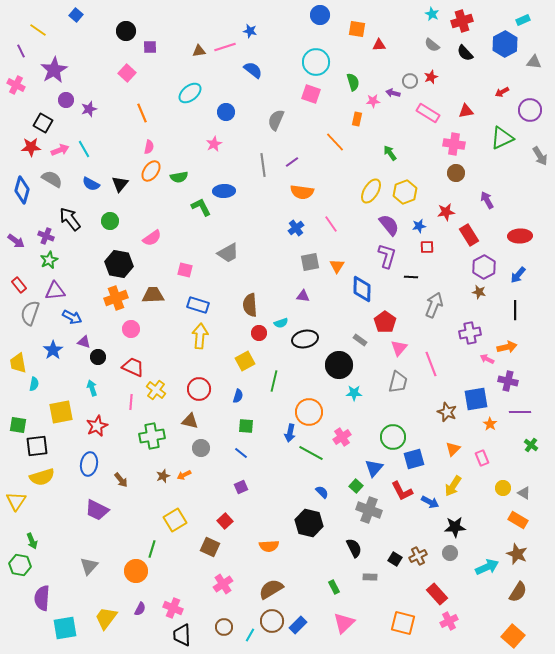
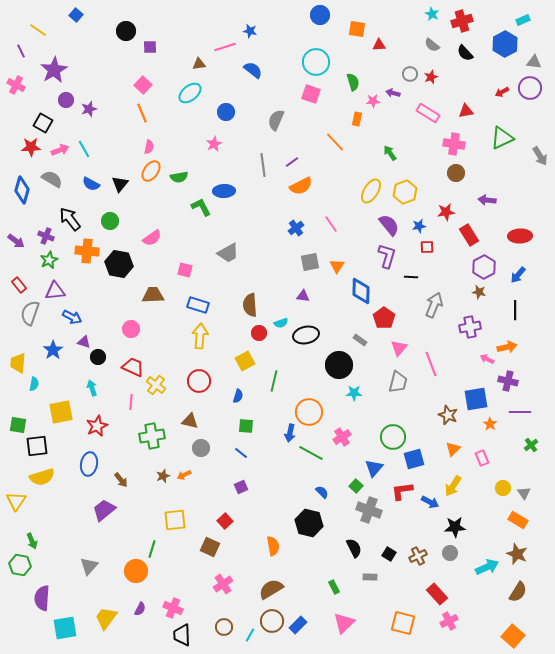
brown triangle at (199, 51): moved 13 px down
pink square at (127, 73): moved 16 px right, 12 px down
gray circle at (410, 81): moved 7 px up
purple circle at (530, 110): moved 22 px up
orange semicircle at (302, 192): moved 1 px left, 6 px up; rotated 35 degrees counterclockwise
purple arrow at (487, 200): rotated 54 degrees counterclockwise
blue diamond at (362, 289): moved 1 px left, 2 px down
orange cross at (116, 298): moved 29 px left, 47 px up; rotated 25 degrees clockwise
red pentagon at (385, 322): moved 1 px left, 4 px up
purple cross at (470, 333): moved 6 px up
black ellipse at (305, 339): moved 1 px right, 4 px up
yellow trapezoid at (18, 363): rotated 15 degrees clockwise
red circle at (199, 389): moved 8 px up
yellow cross at (156, 390): moved 5 px up
brown star at (447, 412): moved 1 px right, 3 px down
green cross at (531, 445): rotated 16 degrees clockwise
red L-shape at (402, 491): rotated 110 degrees clockwise
gray triangle at (524, 493): rotated 24 degrees clockwise
purple trapezoid at (97, 510): moved 7 px right; rotated 115 degrees clockwise
yellow square at (175, 520): rotated 25 degrees clockwise
orange semicircle at (269, 546): moved 4 px right; rotated 96 degrees counterclockwise
black square at (395, 559): moved 6 px left, 5 px up
